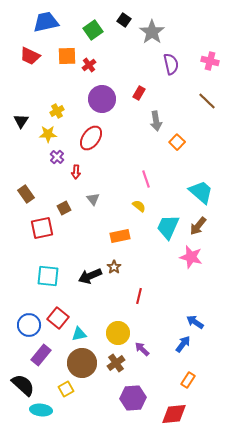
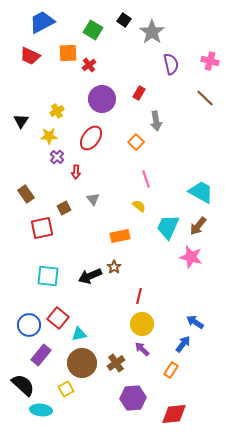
blue trapezoid at (46, 22): moved 4 px left; rotated 16 degrees counterclockwise
green square at (93, 30): rotated 24 degrees counterclockwise
orange square at (67, 56): moved 1 px right, 3 px up
brown line at (207, 101): moved 2 px left, 3 px up
yellow star at (48, 134): moved 1 px right, 2 px down
orange square at (177, 142): moved 41 px left
cyan trapezoid at (201, 192): rotated 12 degrees counterclockwise
yellow circle at (118, 333): moved 24 px right, 9 px up
orange rectangle at (188, 380): moved 17 px left, 10 px up
